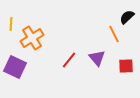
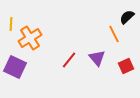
orange cross: moved 2 px left
red square: rotated 21 degrees counterclockwise
